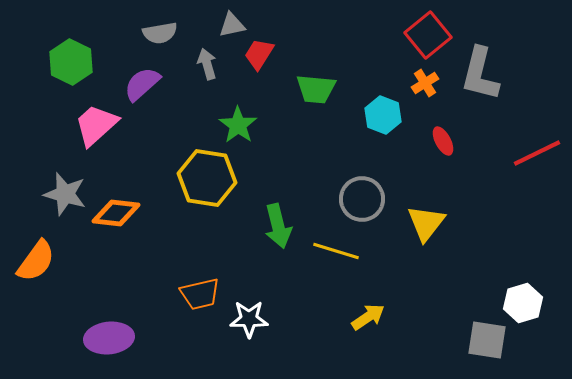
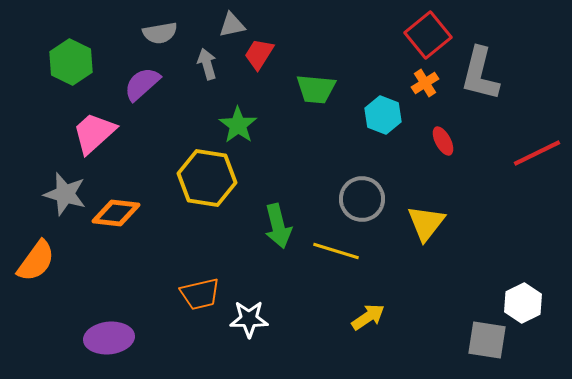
pink trapezoid: moved 2 px left, 8 px down
white hexagon: rotated 9 degrees counterclockwise
